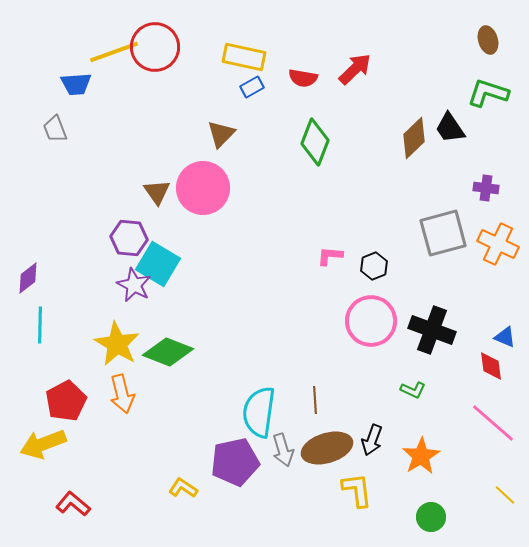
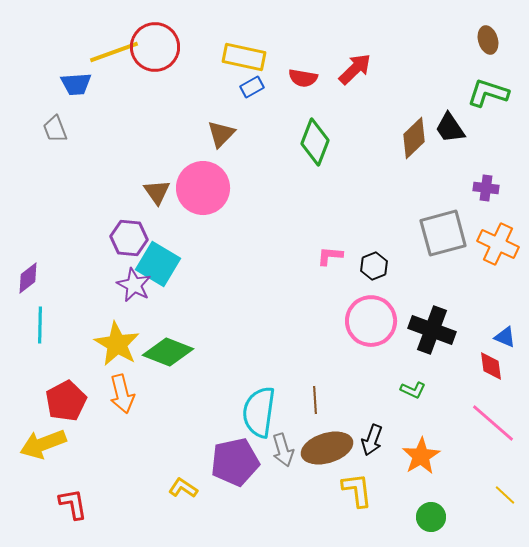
red L-shape at (73, 504): rotated 40 degrees clockwise
